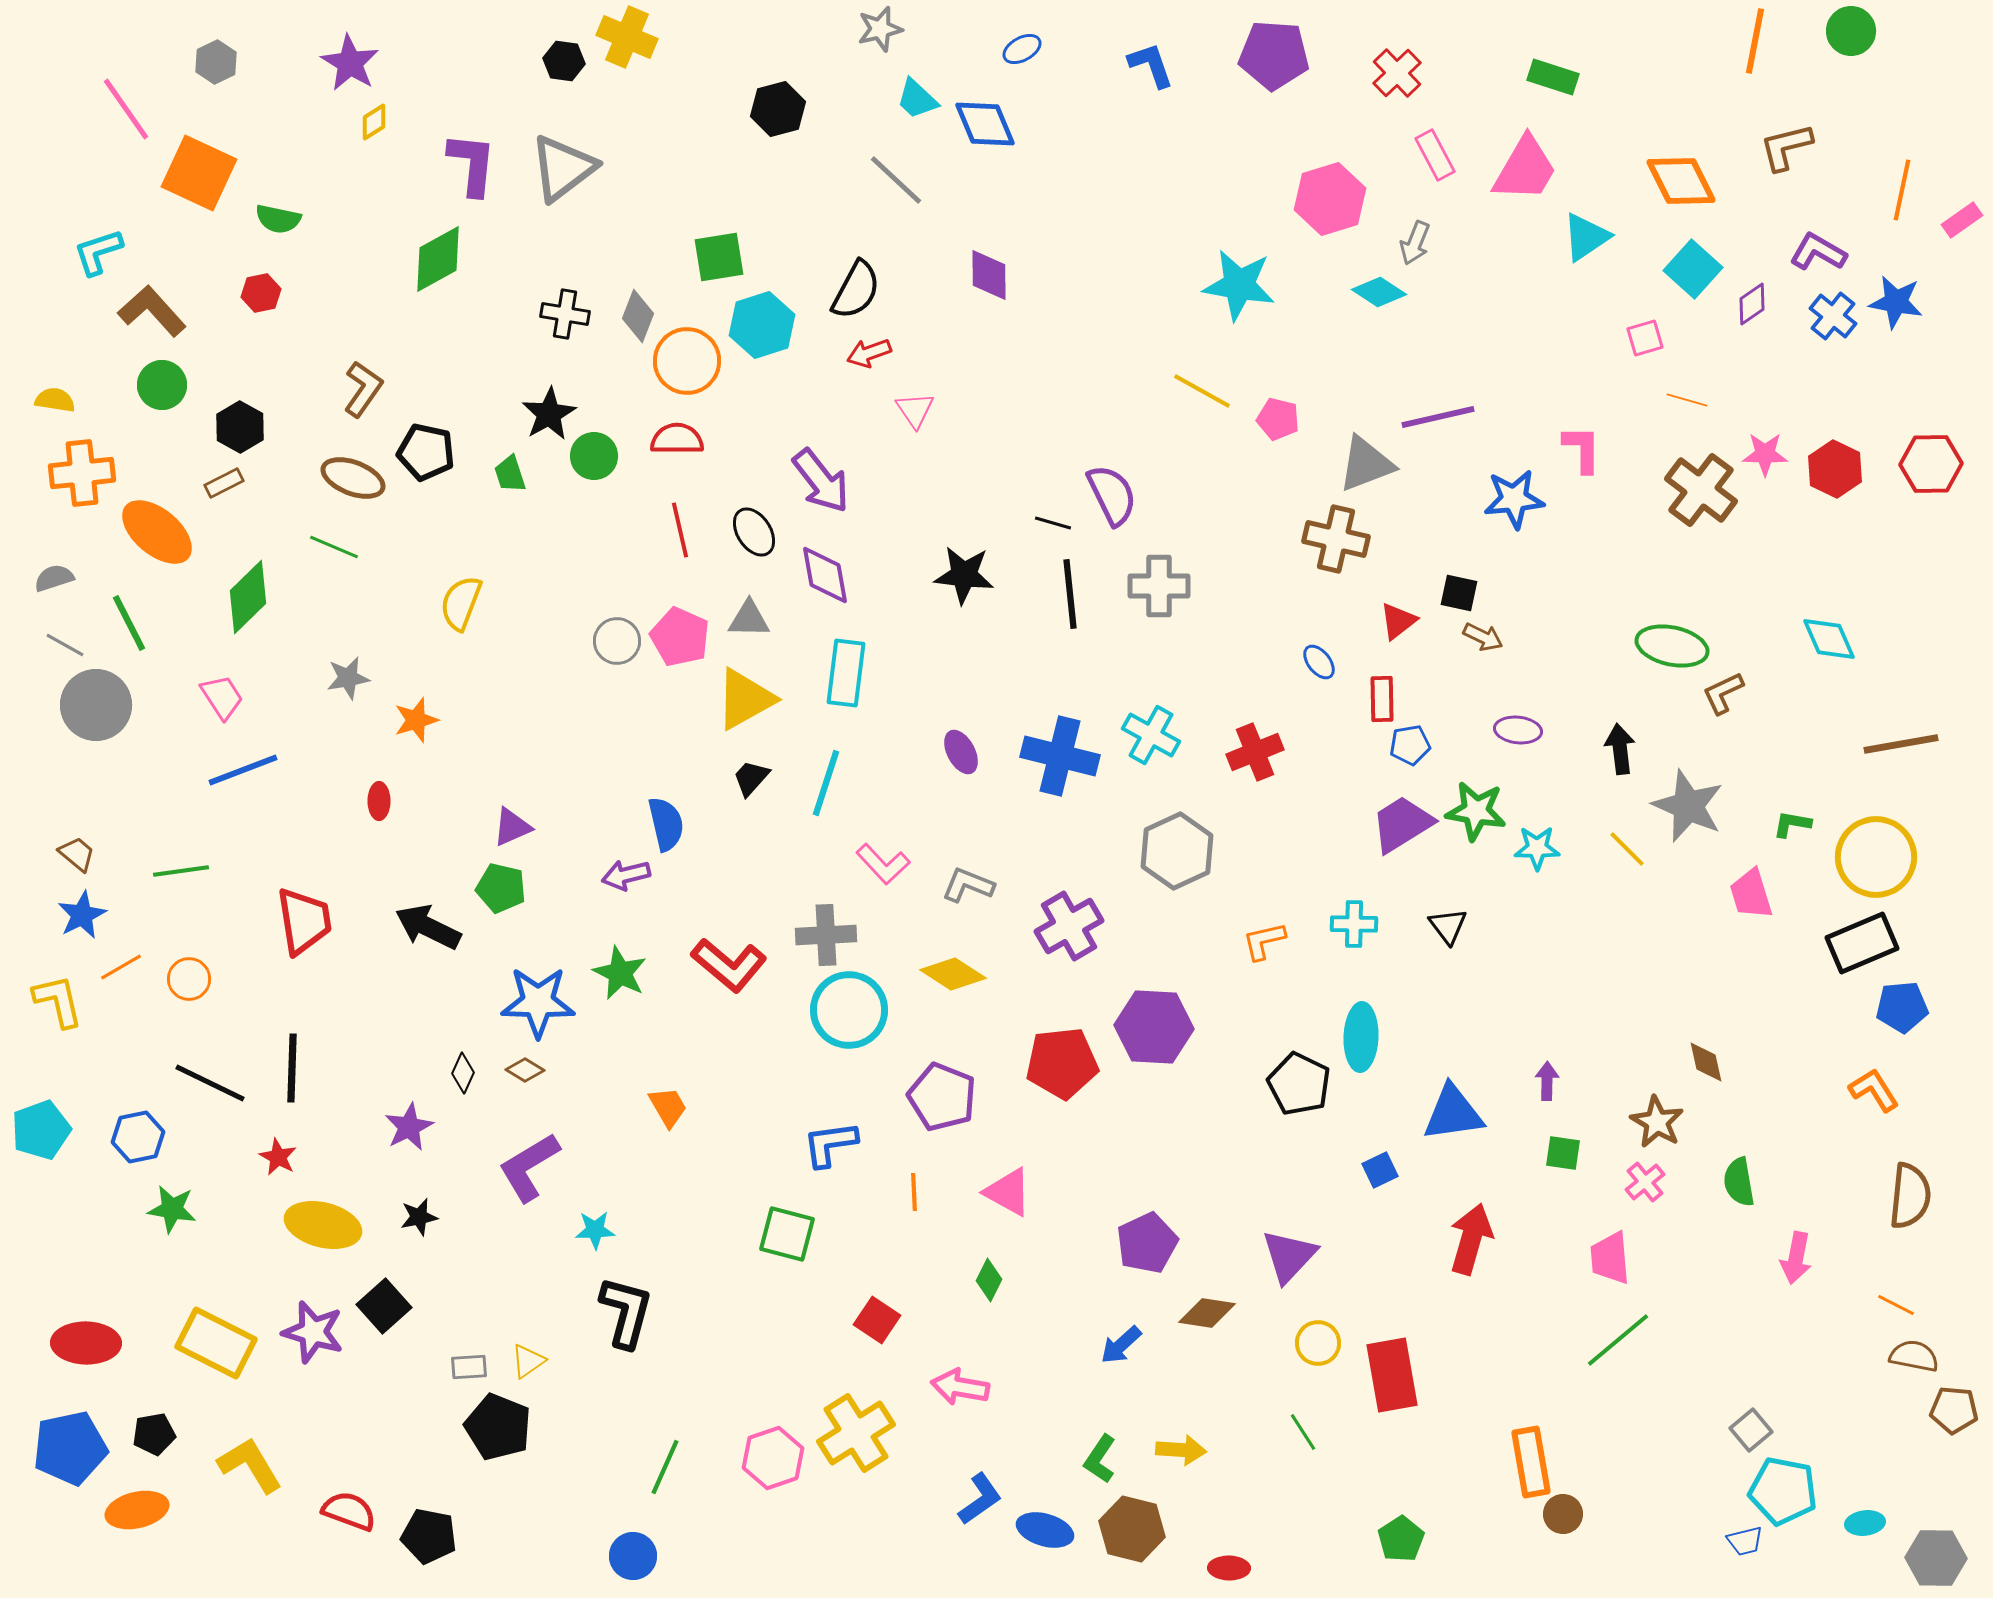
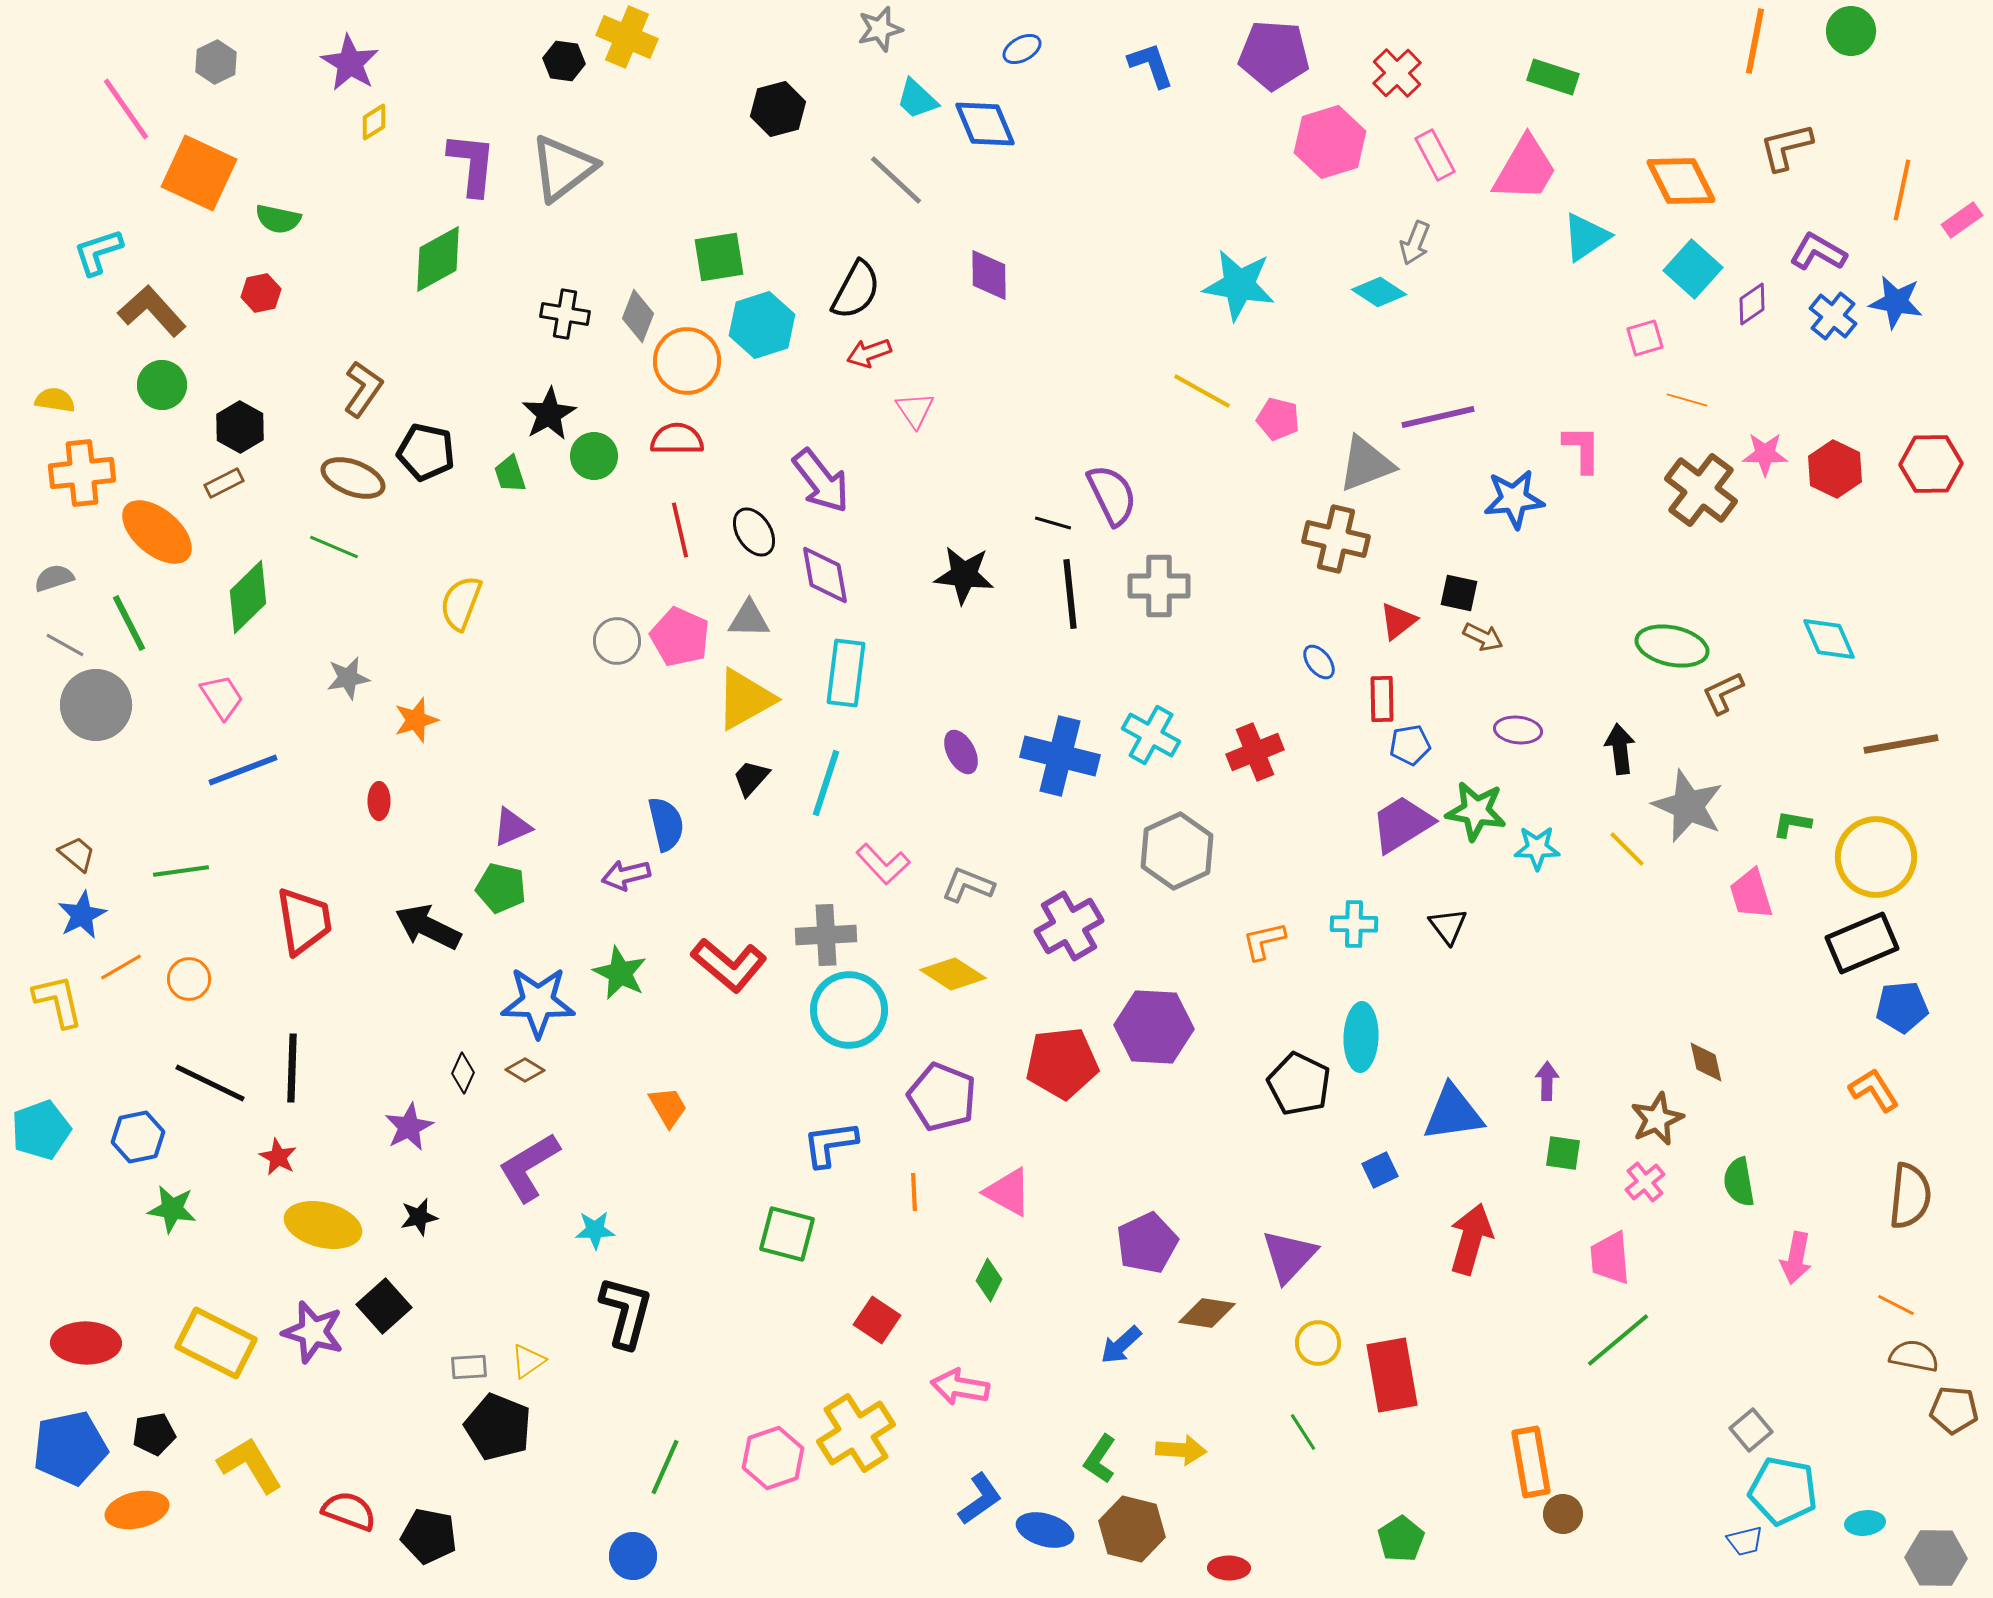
pink hexagon at (1330, 199): moved 57 px up
brown star at (1657, 1122): moved 3 px up; rotated 18 degrees clockwise
